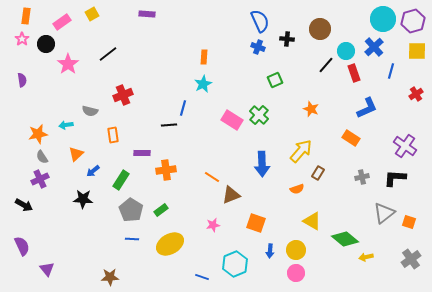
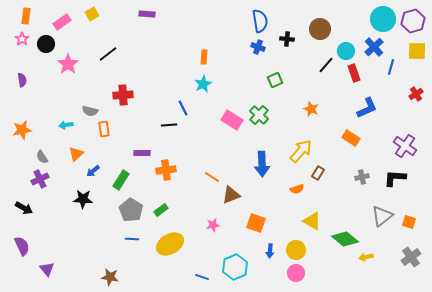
blue semicircle at (260, 21): rotated 15 degrees clockwise
blue line at (391, 71): moved 4 px up
red cross at (123, 95): rotated 18 degrees clockwise
blue line at (183, 108): rotated 42 degrees counterclockwise
orange star at (38, 134): moved 16 px left, 4 px up
orange rectangle at (113, 135): moved 9 px left, 6 px up
black arrow at (24, 205): moved 3 px down
gray triangle at (384, 213): moved 2 px left, 3 px down
gray cross at (411, 259): moved 2 px up
cyan hexagon at (235, 264): moved 3 px down
brown star at (110, 277): rotated 12 degrees clockwise
